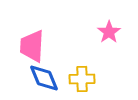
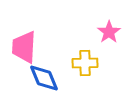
pink trapezoid: moved 8 px left, 1 px down
yellow cross: moved 3 px right, 16 px up
